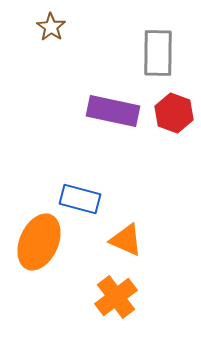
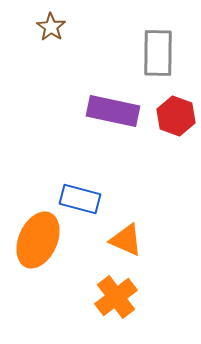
red hexagon: moved 2 px right, 3 px down
orange ellipse: moved 1 px left, 2 px up
